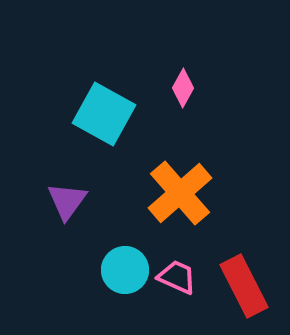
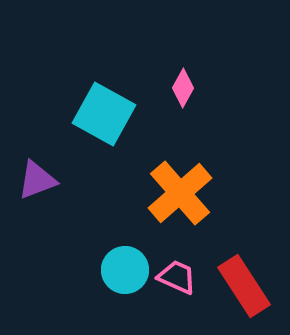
purple triangle: moved 30 px left, 21 px up; rotated 33 degrees clockwise
red rectangle: rotated 6 degrees counterclockwise
